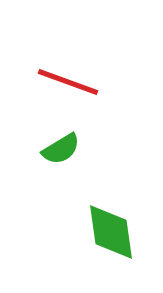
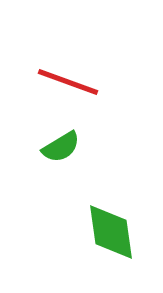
green semicircle: moved 2 px up
